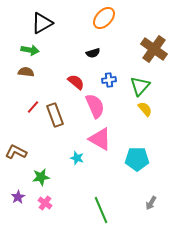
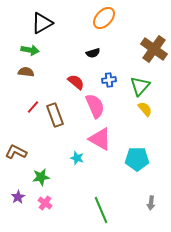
gray arrow: rotated 24 degrees counterclockwise
